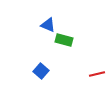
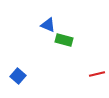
blue square: moved 23 px left, 5 px down
